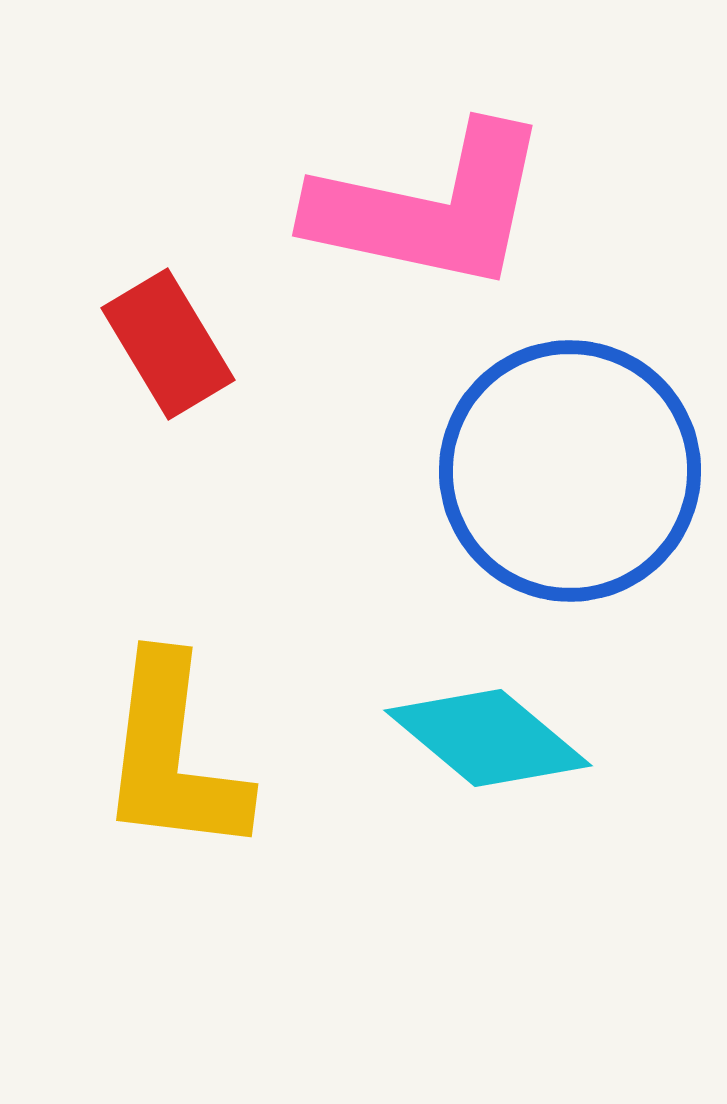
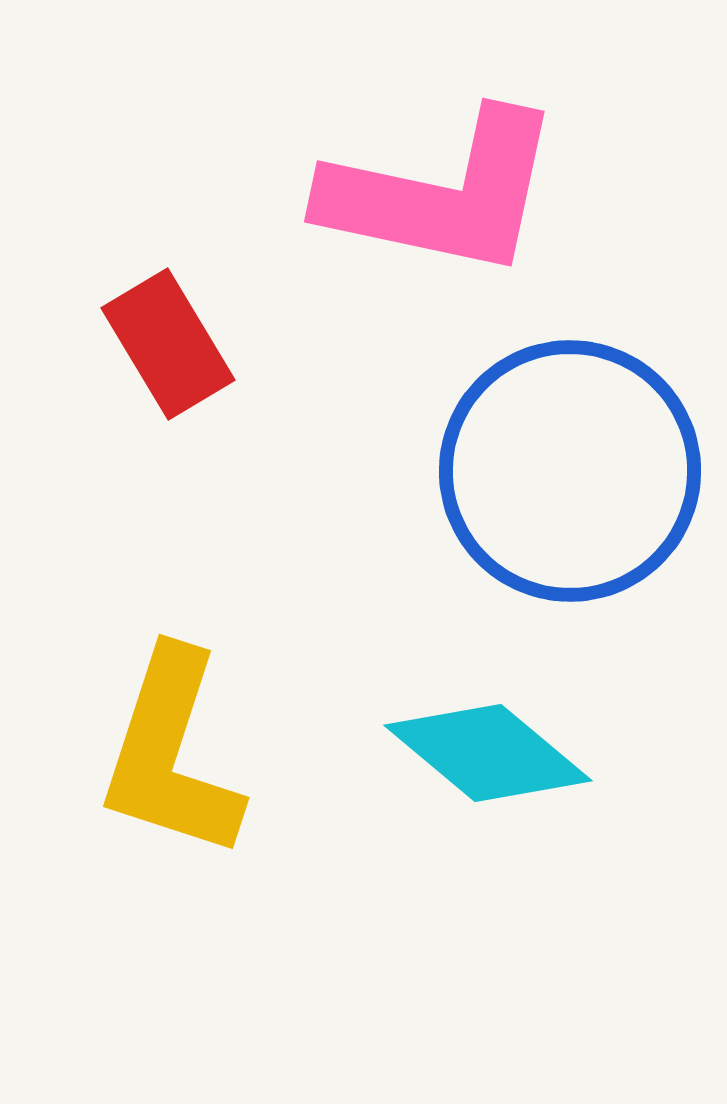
pink L-shape: moved 12 px right, 14 px up
cyan diamond: moved 15 px down
yellow L-shape: moved 2 px left, 2 px up; rotated 11 degrees clockwise
